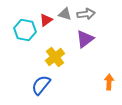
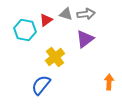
gray triangle: moved 1 px right
